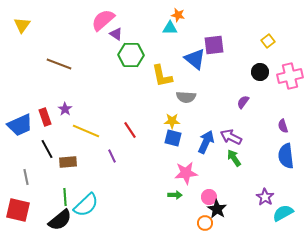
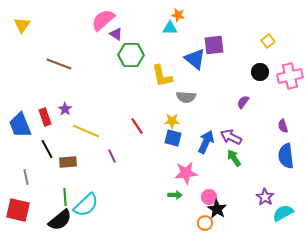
blue trapezoid at (20, 125): rotated 92 degrees clockwise
red line at (130, 130): moved 7 px right, 4 px up
